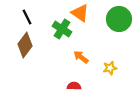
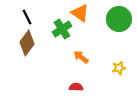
green cross: rotated 24 degrees clockwise
brown diamond: moved 2 px right, 2 px up
yellow star: moved 9 px right
red semicircle: moved 2 px right, 1 px down
